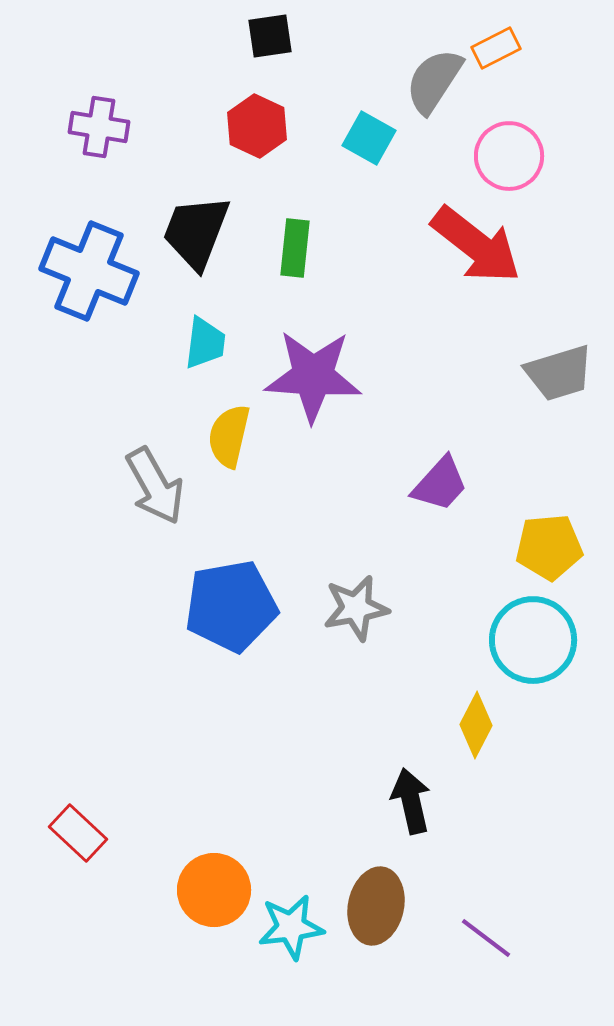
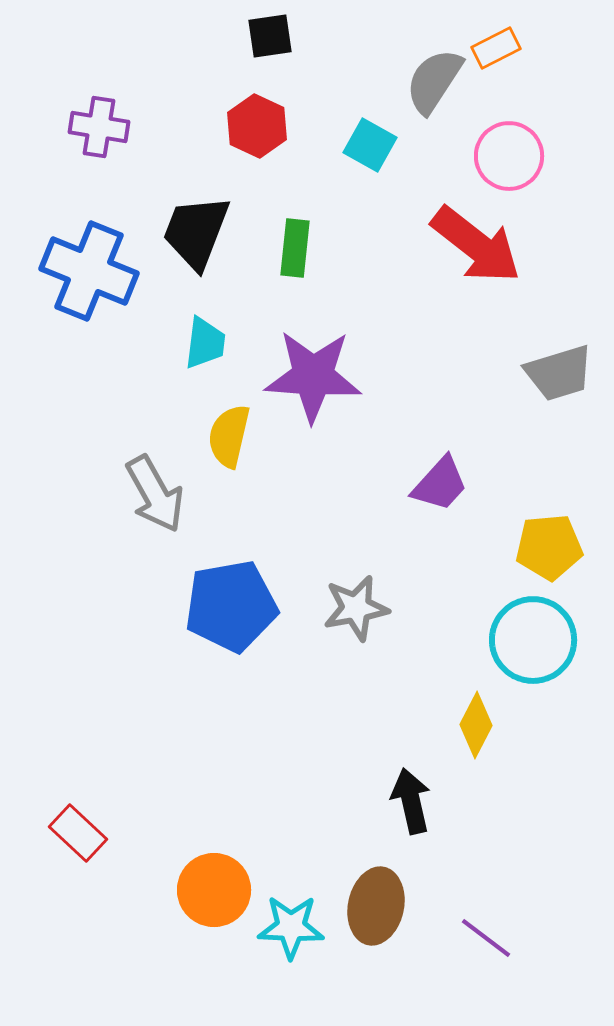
cyan square: moved 1 px right, 7 px down
gray arrow: moved 8 px down
cyan star: rotated 10 degrees clockwise
